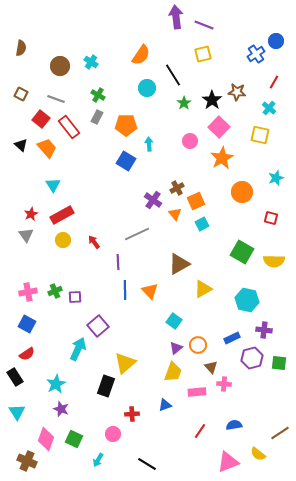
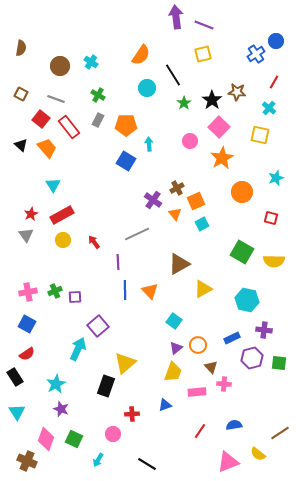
gray rectangle at (97, 117): moved 1 px right, 3 px down
